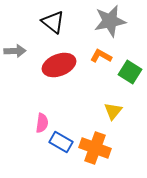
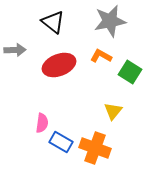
gray arrow: moved 1 px up
